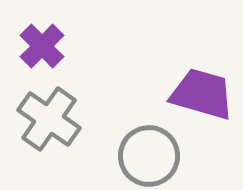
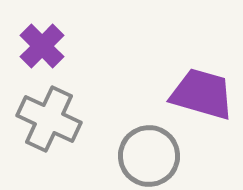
gray cross: rotated 10 degrees counterclockwise
